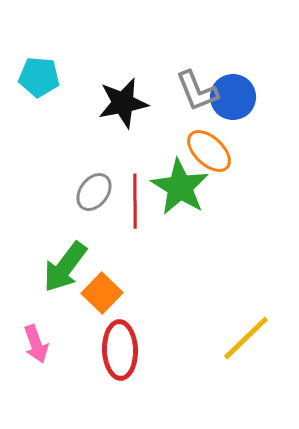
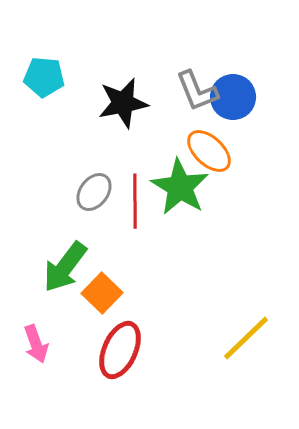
cyan pentagon: moved 5 px right
red ellipse: rotated 26 degrees clockwise
